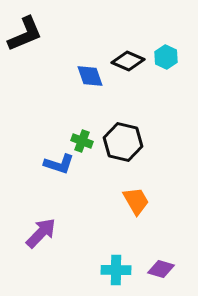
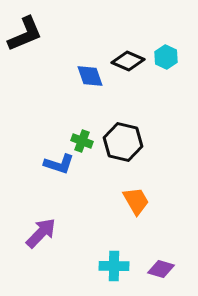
cyan cross: moved 2 px left, 4 px up
